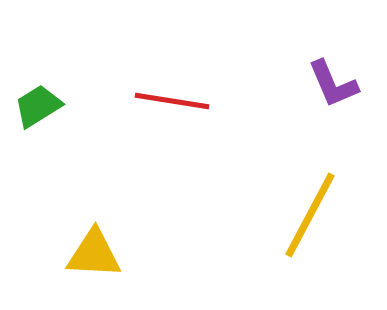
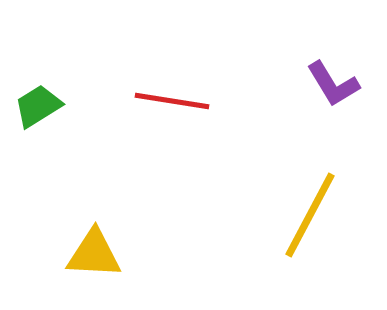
purple L-shape: rotated 8 degrees counterclockwise
